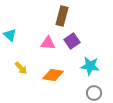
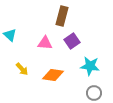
pink triangle: moved 3 px left
yellow arrow: moved 1 px right, 1 px down
